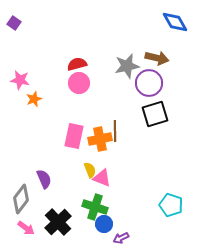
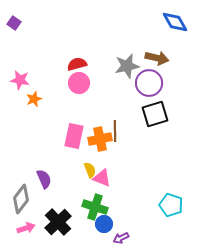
pink arrow: rotated 54 degrees counterclockwise
